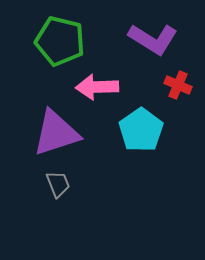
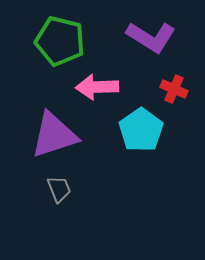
purple L-shape: moved 2 px left, 2 px up
red cross: moved 4 px left, 4 px down
purple triangle: moved 2 px left, 2 px down
gray trapezoid: moved 1 px right, 5 px down
